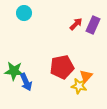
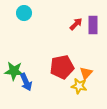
purple rectangle: rotated 24 degrees counterclockwise
orange triangle: moved 3 px up
